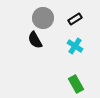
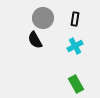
black rectangle: rotated 48 degrees counterclockwise
cyan cross: rotated 28 degrees clockwise
